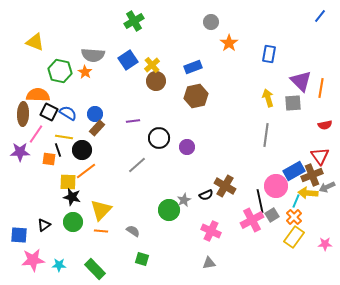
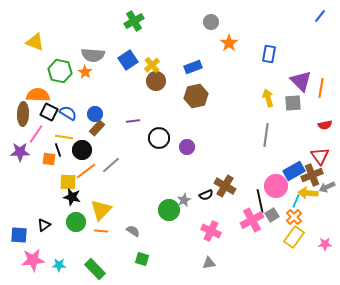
gray line at (137, 165): moved 26 px left
green circle at (73, 222): moved 3 px right
